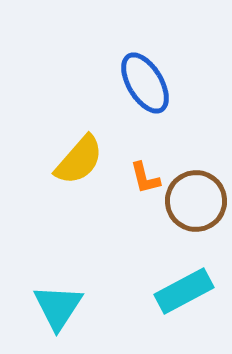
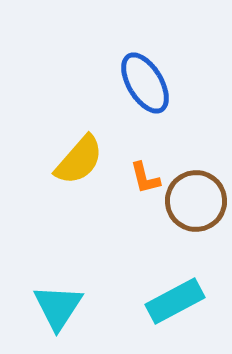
cyan rectangle: moved 9 px left, 10 px down
